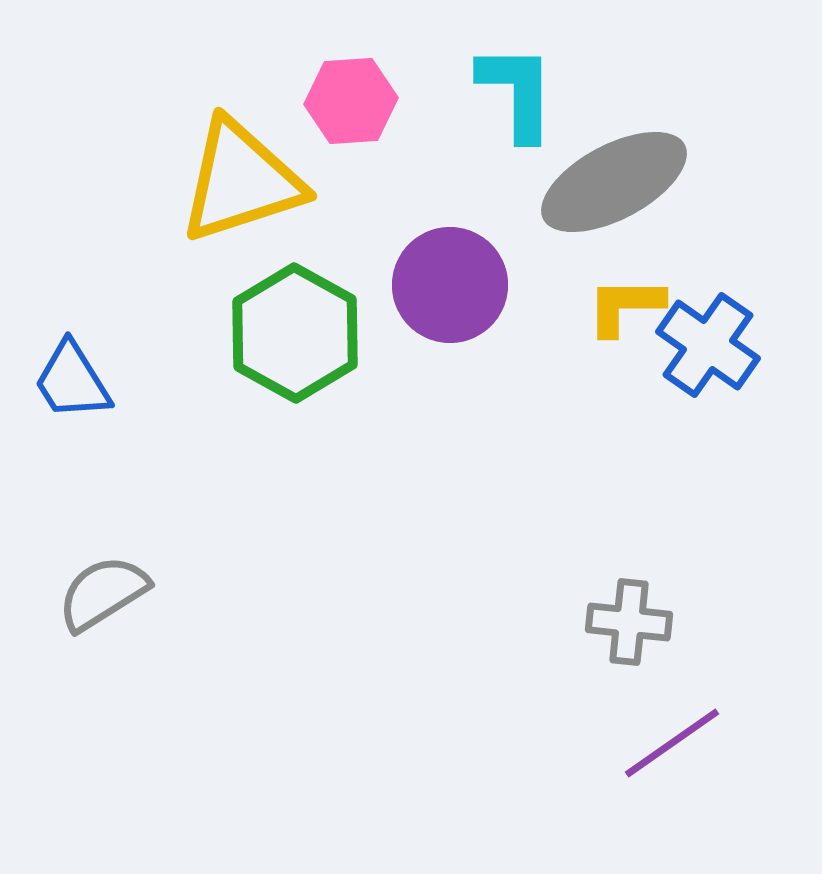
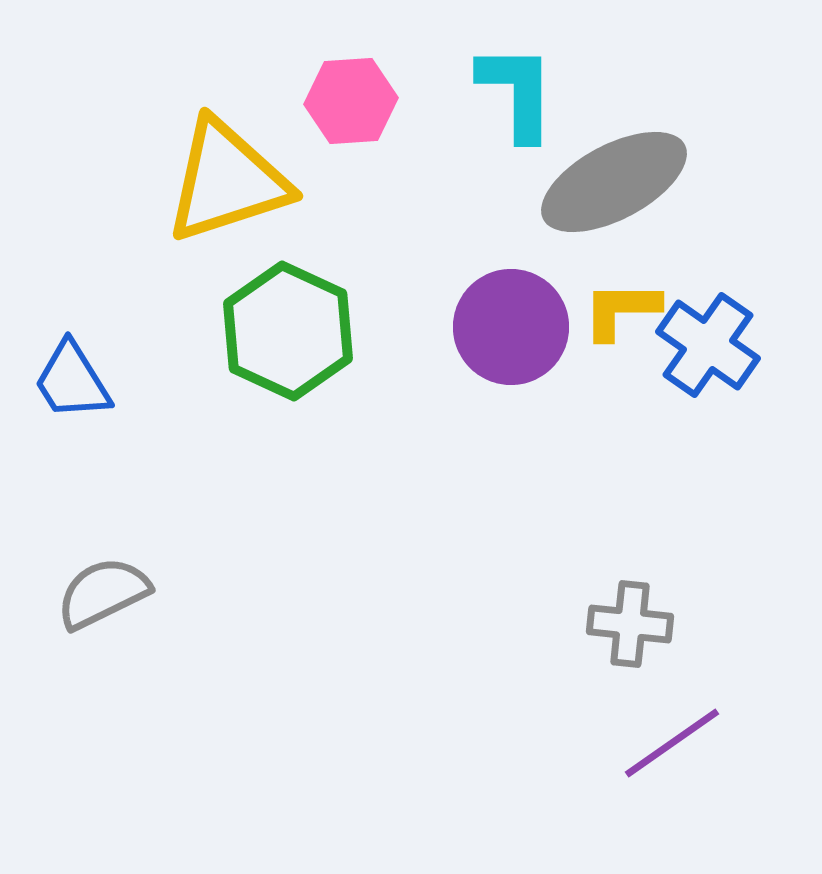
yellow triangle: moved 14 px left
purple circle: moved 61 px right, 42 px down
yellow L-shape: moved 4 px left, 4 px down
green hexagon: moved 7 px left, 2 px up; rotated 4 degrees counterclockwise
gray semicircle: rotated 6 degrees clockwise
gray cross: moved 1 px right, 2 px down
